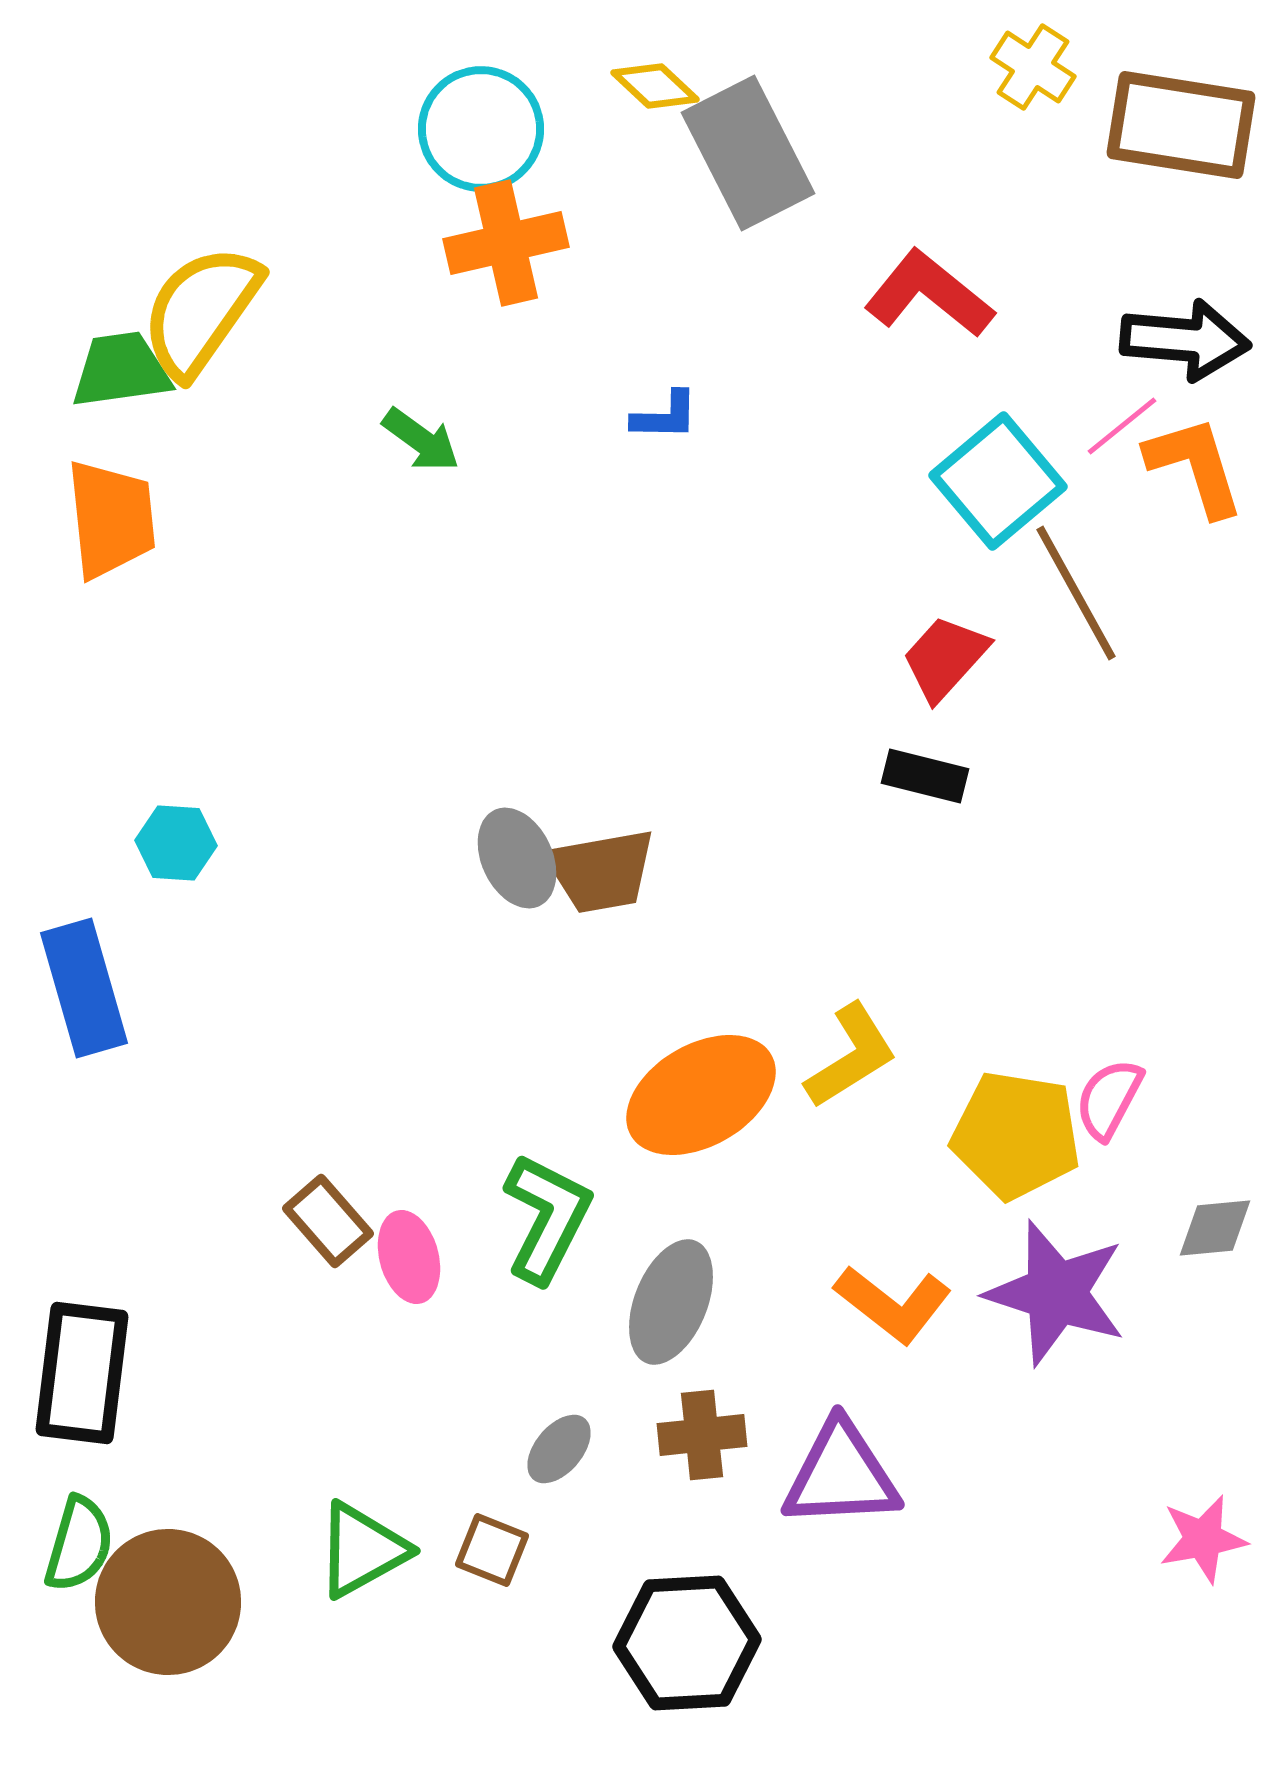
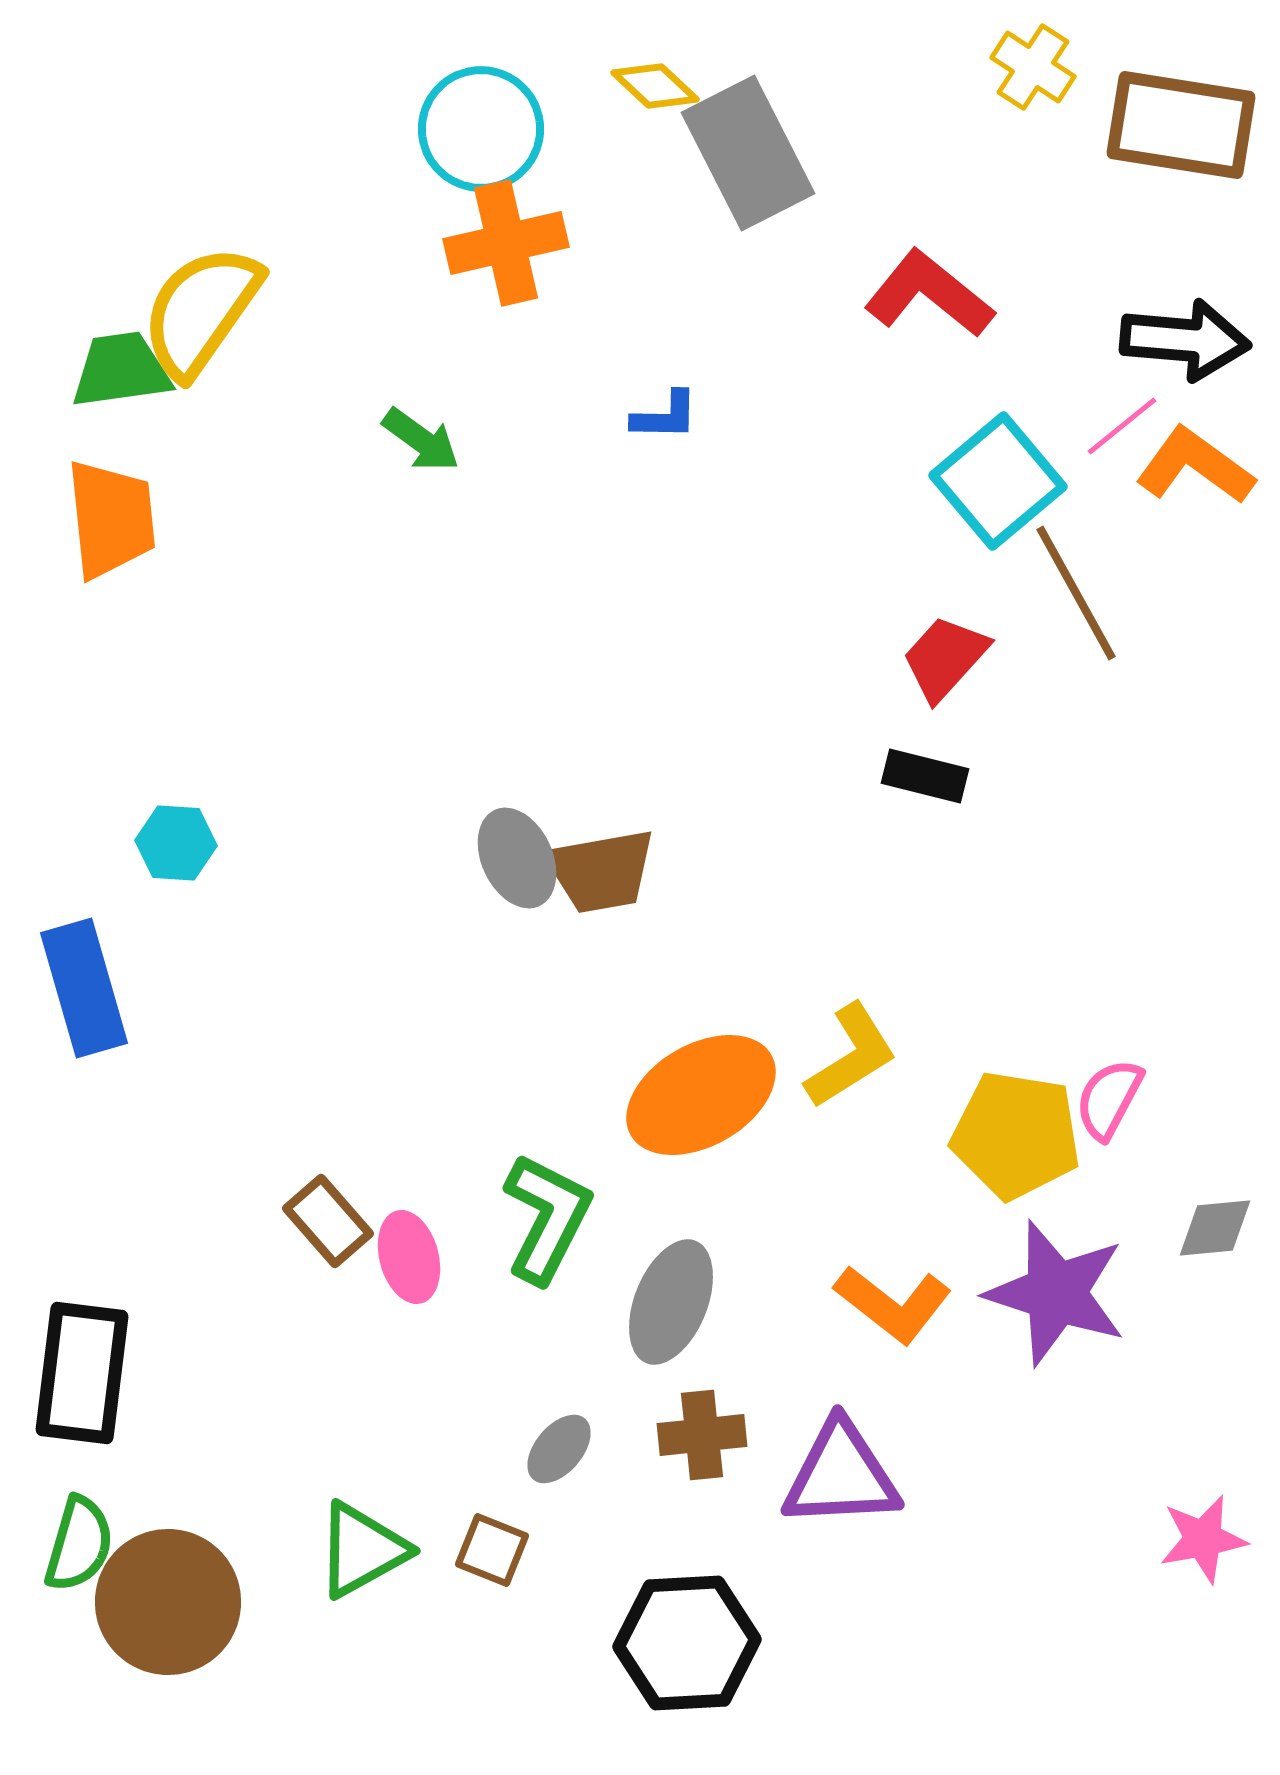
orange L-shape at (1195, 466): rotated 37 degrees counterclockwise
